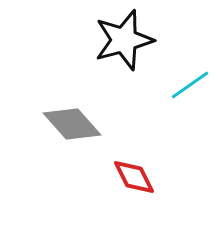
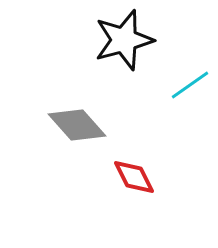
gray diamond: moved 5 px right, 1 px down
